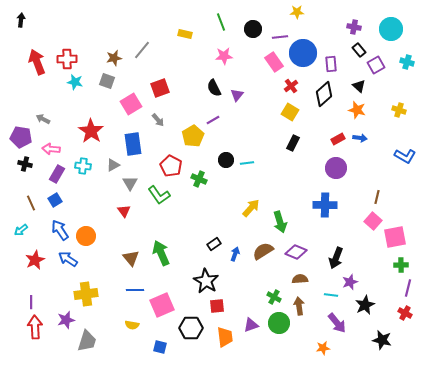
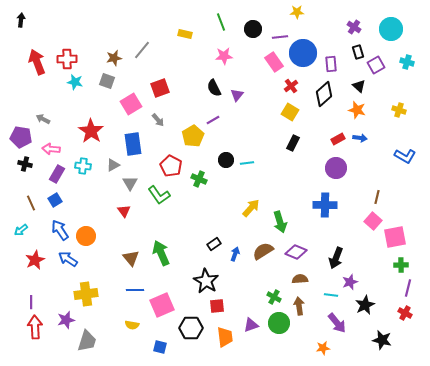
purple cross at (354, 27): rotated 24 degrees clockwise
black rectangle at (359, 50): moved 1 px left, 2 px down; rotated 24 degrees clockwise
